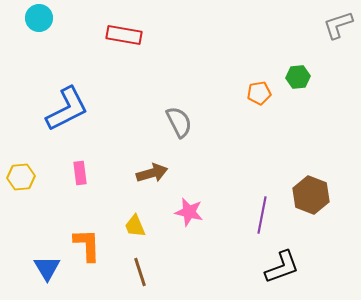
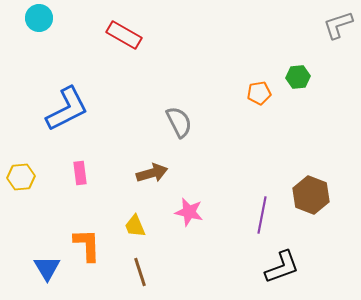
red rectangle: rotated 20 degrees clockwise
